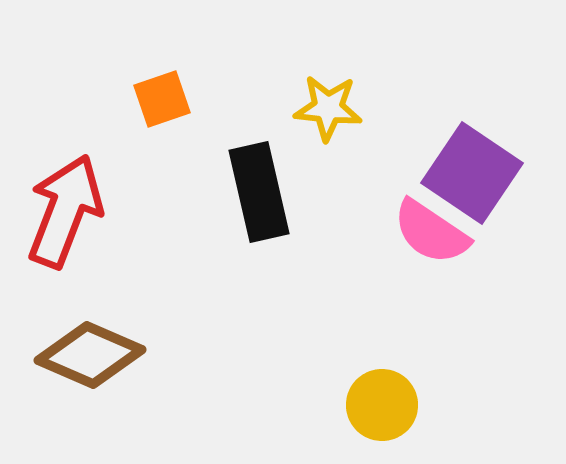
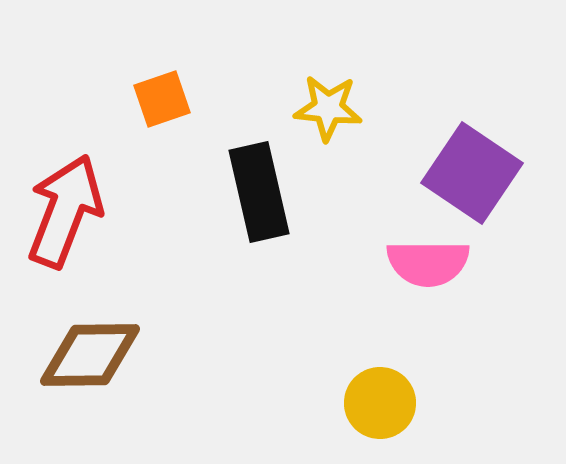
pink semicircle: moved 3 px left, 31 px down; rotated 34 degrees counterclockwise
brown diamond: rotated 24 degrees counterclockwise
yellow circle: moved 2 px left, 2 px up
